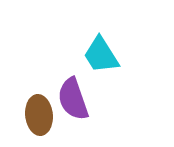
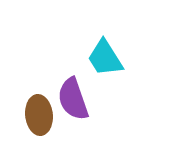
cyan trapezoid: moved 4 px right, 3 px down
